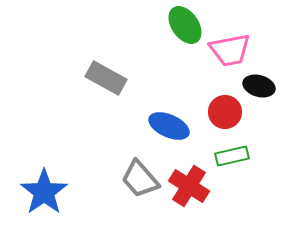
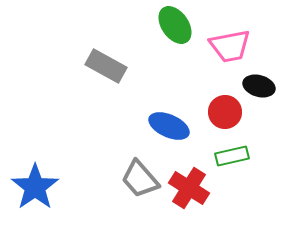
green ellipse: moved 10 px left
pink trapezoid: moved 4 px up
gray rectangle: moved 12 px up
red cross: moved 2 px down
blue star: moved 9 px left, 5 px up
